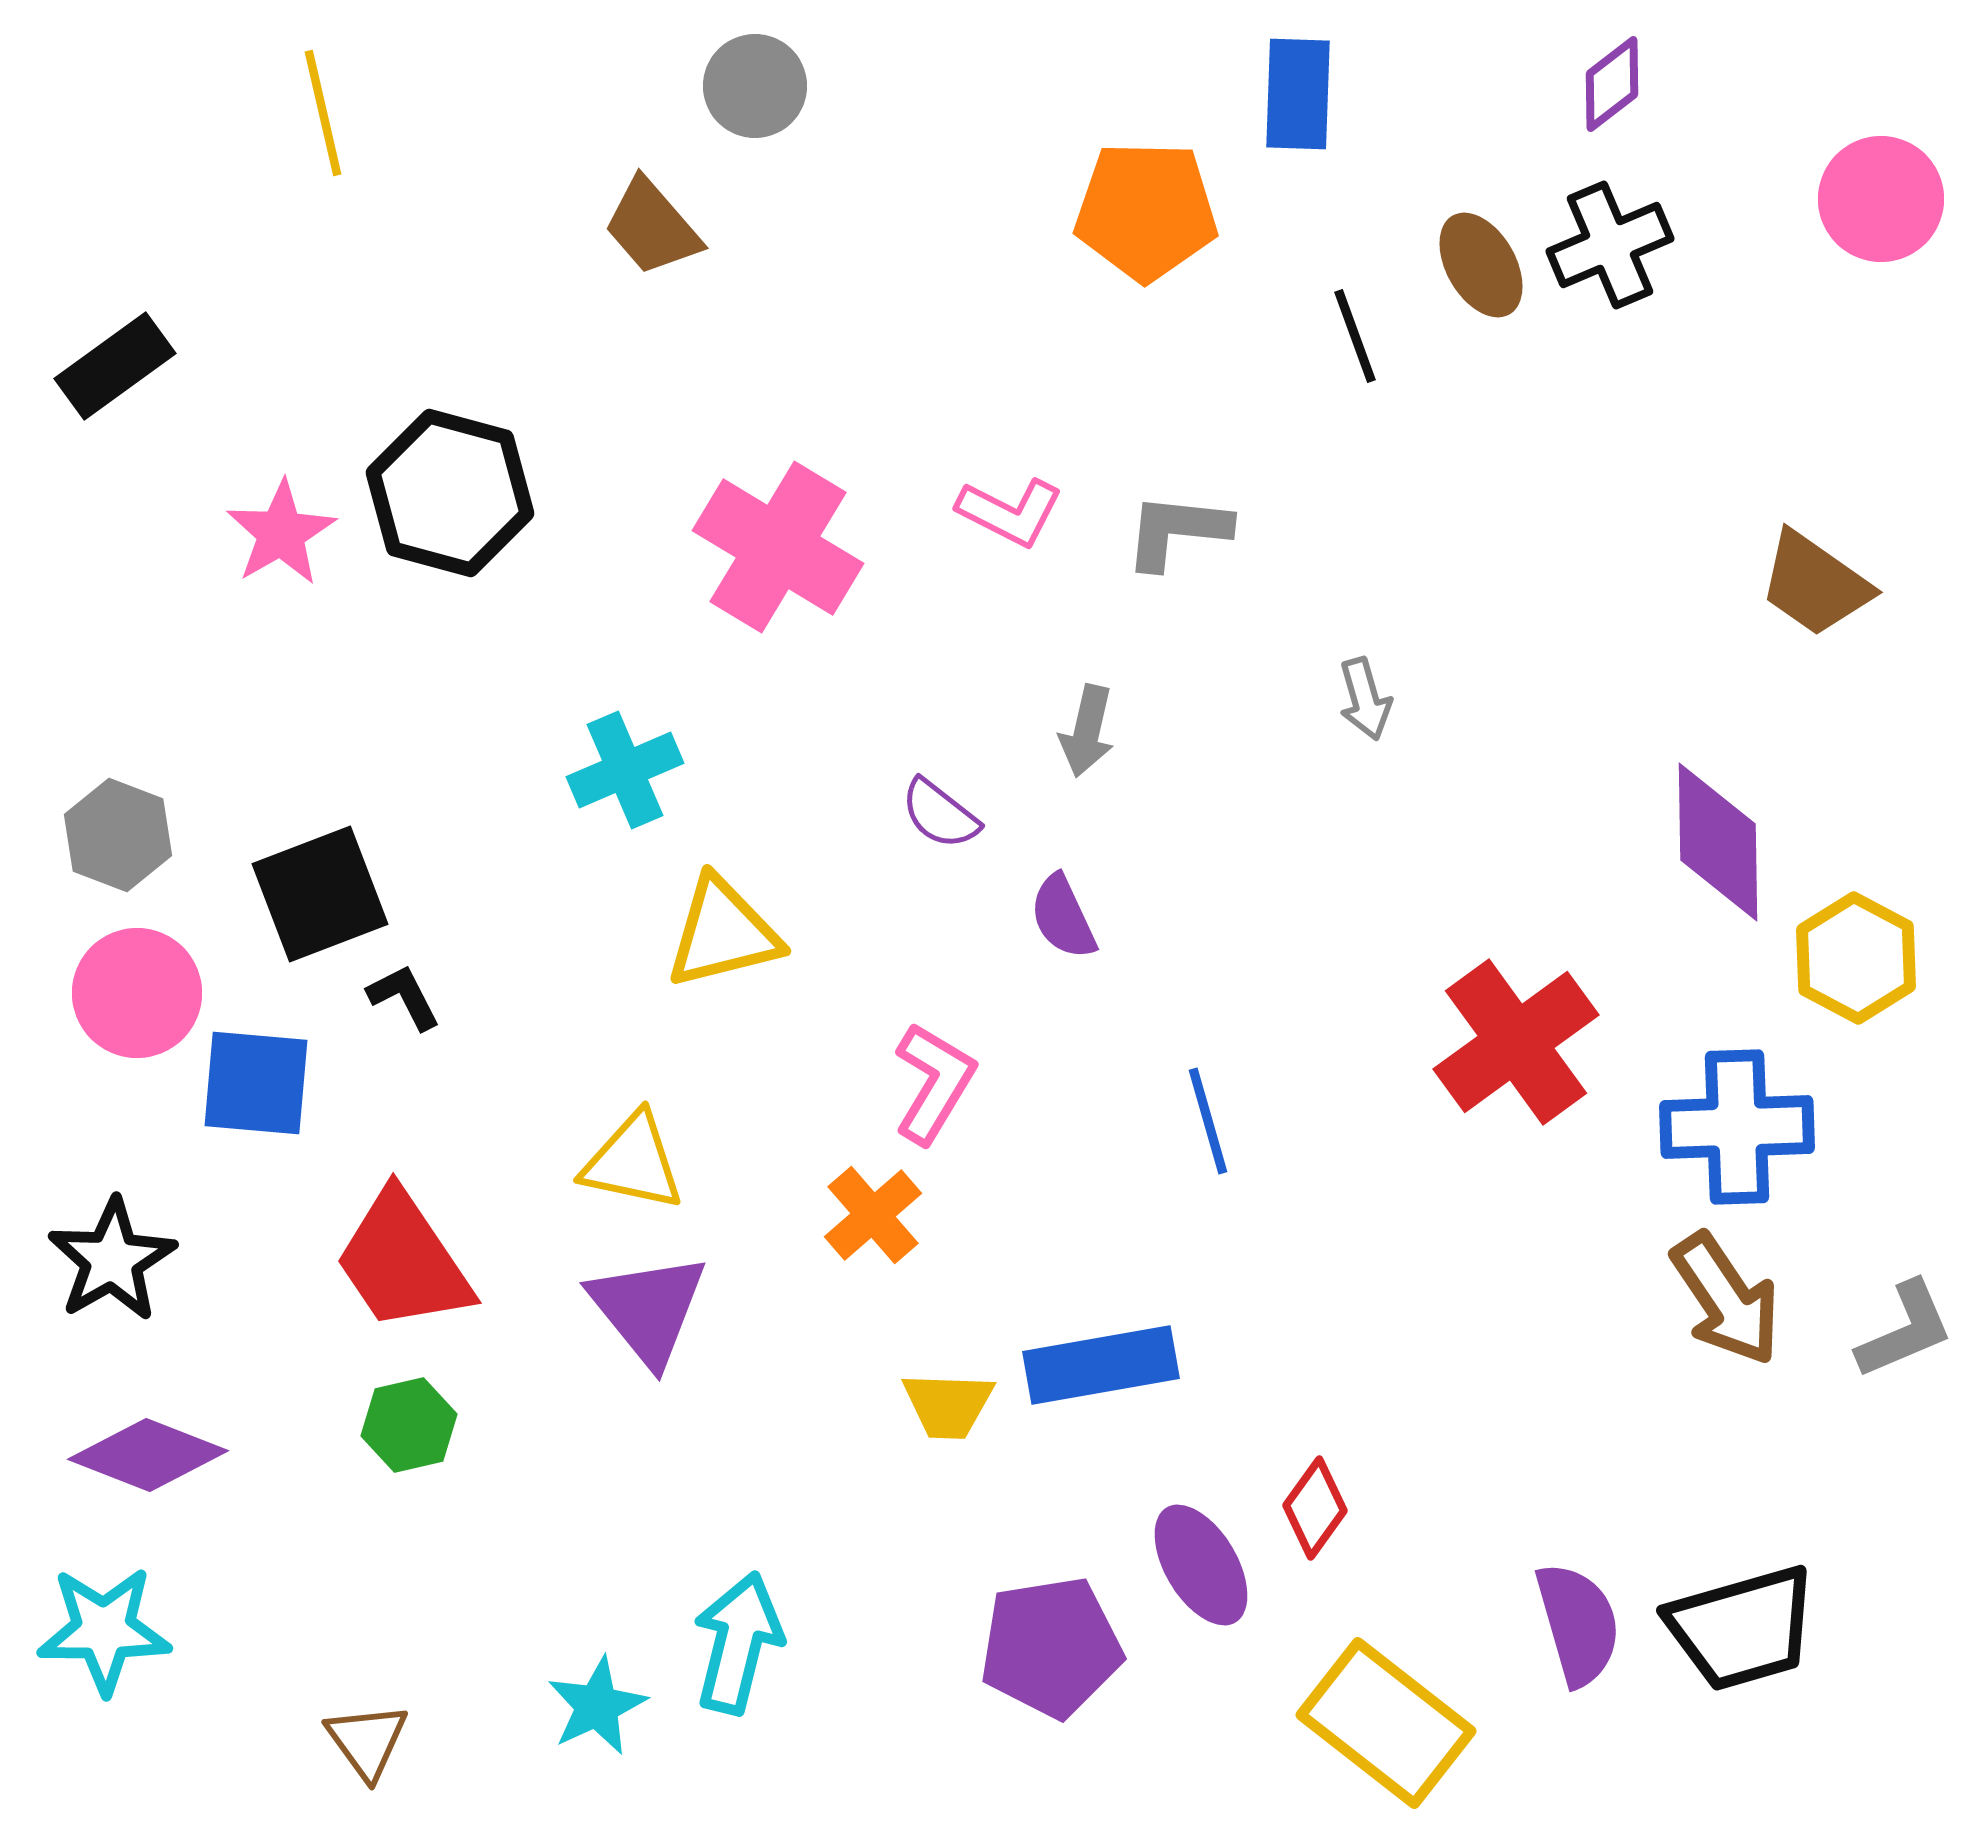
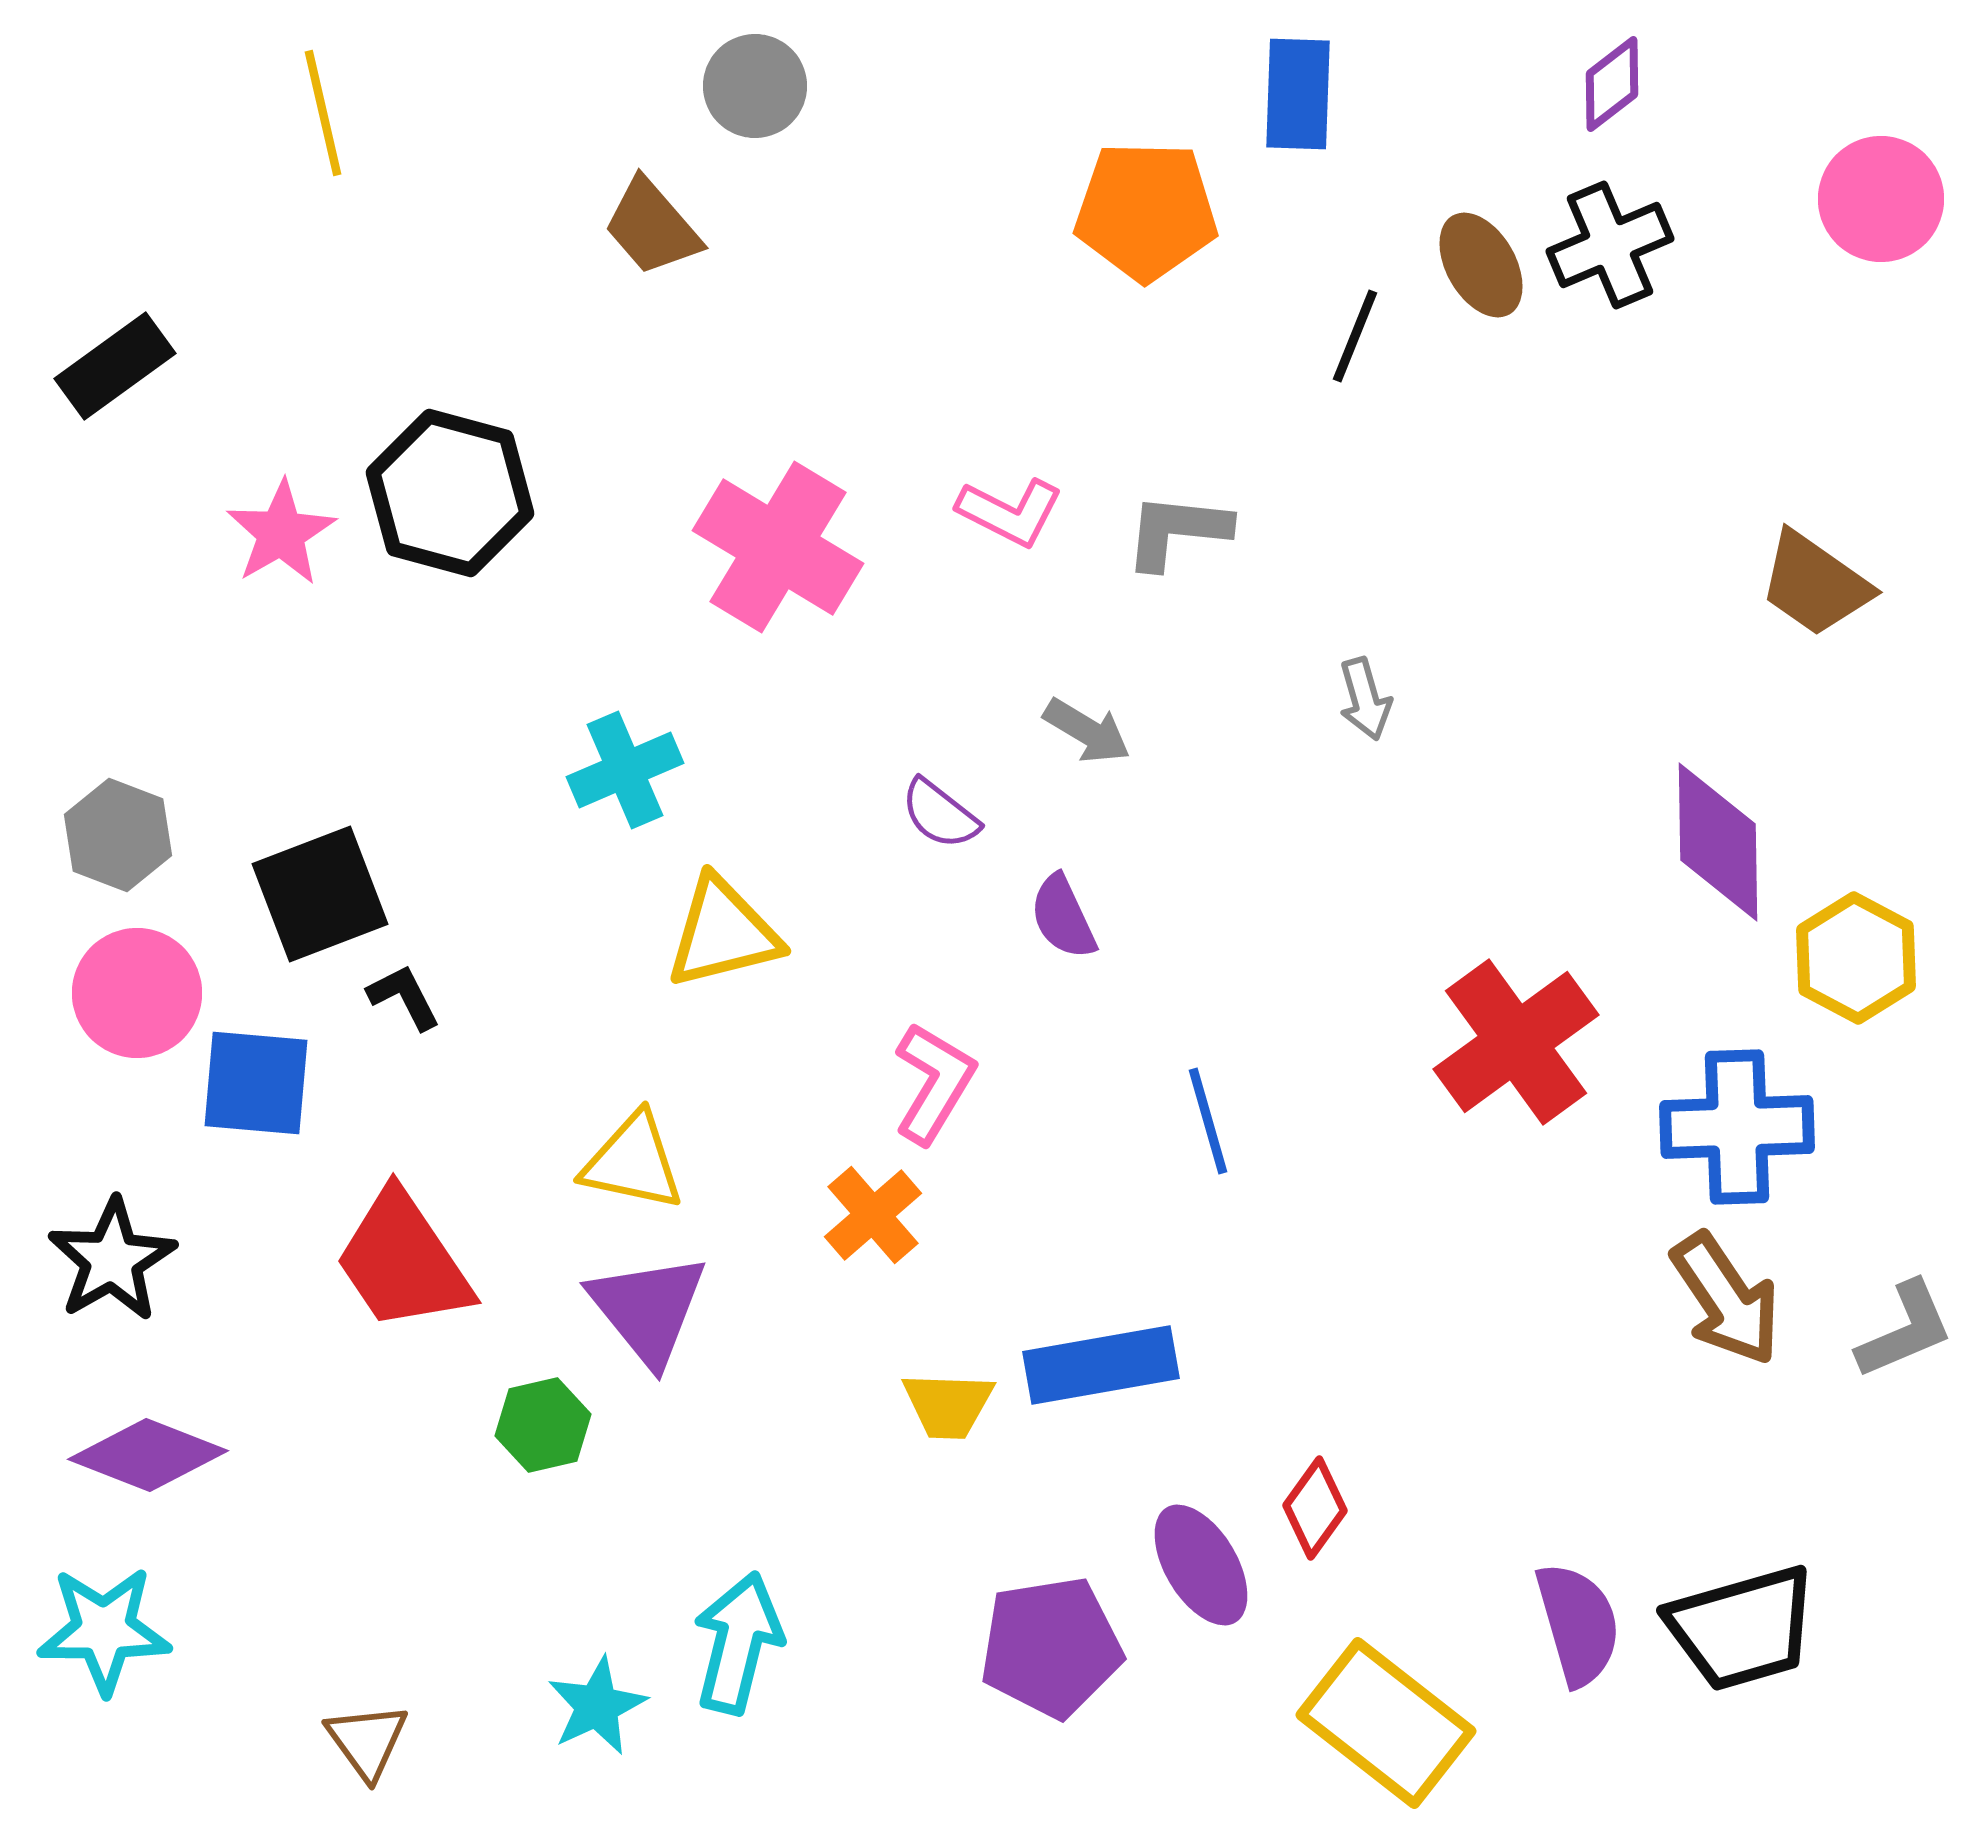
black line at (1355, 336): rotated 42 degrees clockwise
gray arrow at (1087, 731): rotated 72 degrees counterclockwise
green hexagon at (409, 1425): moved 134 px right
